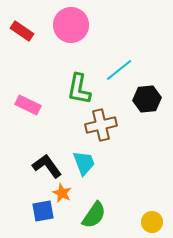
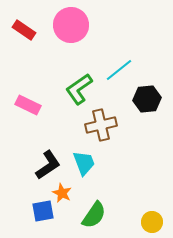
red rectangle: moved 2 px right, 1 px up
green L-shape: rotated 44 degrees clockwise
black L-shape: moved 1 px right, 1 px up; rotated 92 degrees clockwise
